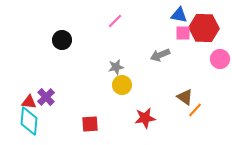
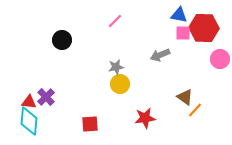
yellow circle: moved 2 px left, 1 px up
